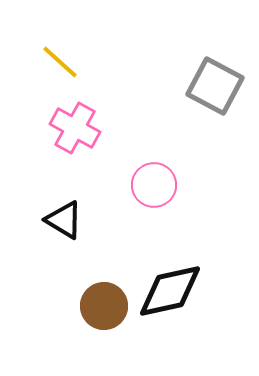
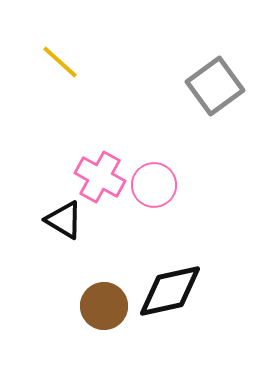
gray square: rotated 26 degrees clockwise
pink cross: moved 25 px right, 49 px down
